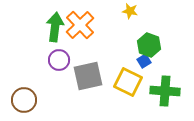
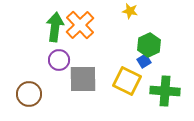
green hexagon: rotated 15 degrees clockwise
gray square: moved 5 px left, 3 px down; rotated 12 degrees clockwise
yellow square: moved 1 px left, 1 px up
brown circle: moved 5 px right, 6 px up
